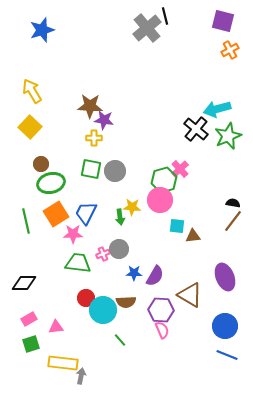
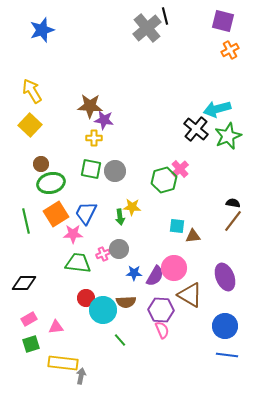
yellow square at (30, 127): moved 2 px up
pink circle at (160, 200): moved 14 px right, 68 px down
blue line at (227, 355): rotated 15 degrees counterclockwise
